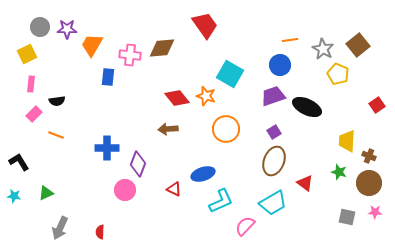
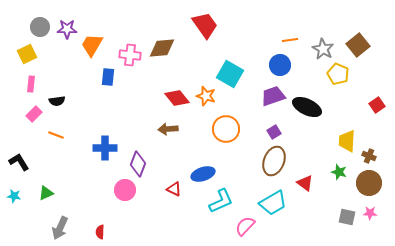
blue cross at (107, 148): moved 2 px left
pink star at (375, 212): moved 5 px left, 1 px down
